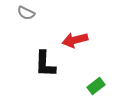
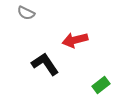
black L-shape: rotated 144 degrees clockwise
green rectangle: moved 5 px right, 1 px up
